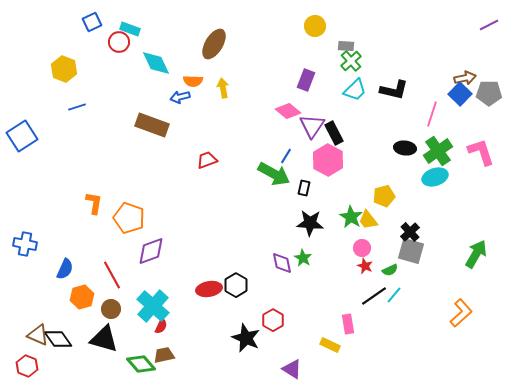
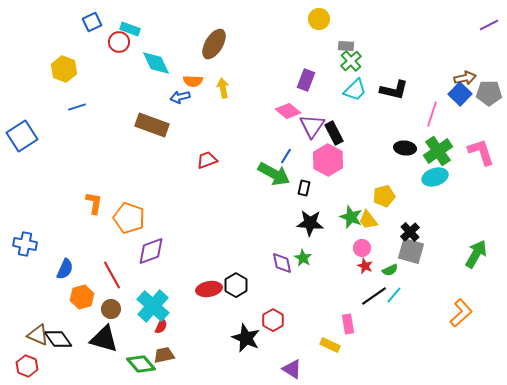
yellow circle at (315, 26): moved 4 px right, 7 px up
green star at (351, 217): rotated 10 degrees counterclockwise
